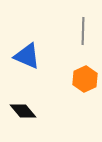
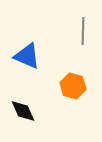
orange hexagon: moved 12 px left, 7 px down; rotated 20 degrees counterclockwise
black diamond: rotated 16 degrees clockwise
